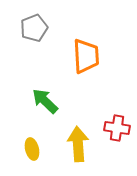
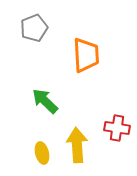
orange trapezoid: moved 1 px up
yellow arrow: moved 1 px left, 1 px down
yellow ellipse: moved 10 px right, 4 px down
